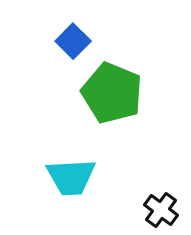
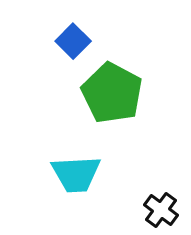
green pentagon: rotated 6 degrees clockwise
cyan trapezoid: moved 5 px right, 3 px up
